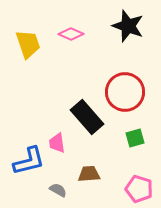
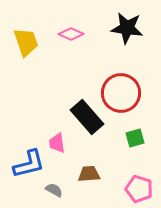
black star: moved 1 px left, 2 px down; rotated 12 degrees counterclockwise
yellow trapezoid: moved 2 px left, 2 px up
red circle: moved 4 px left, 1 px down
blue L-shape: moved 3 px down
gray semicircle: moved 4 px left
